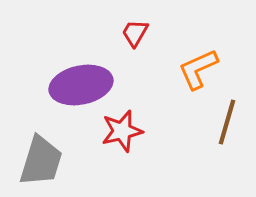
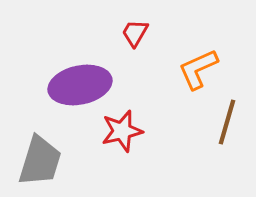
purple ellipse: moved 1 px left
gray trapezoid: moved 1 px left
